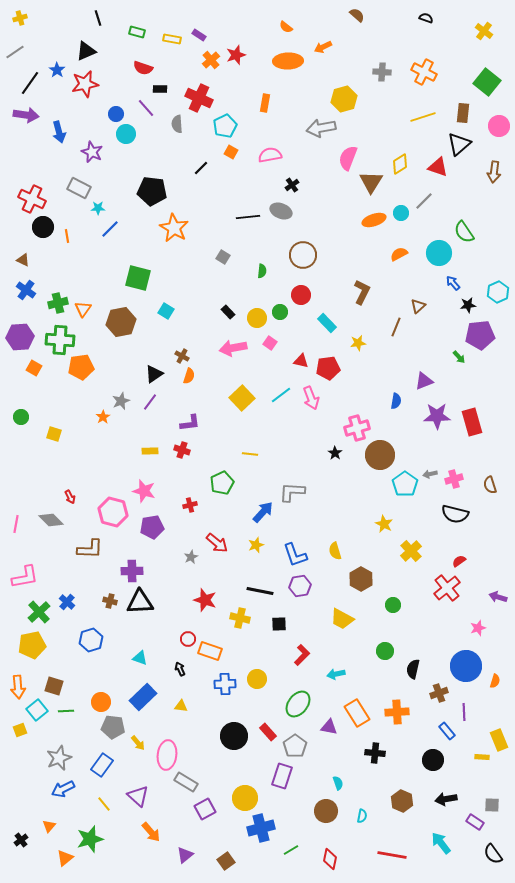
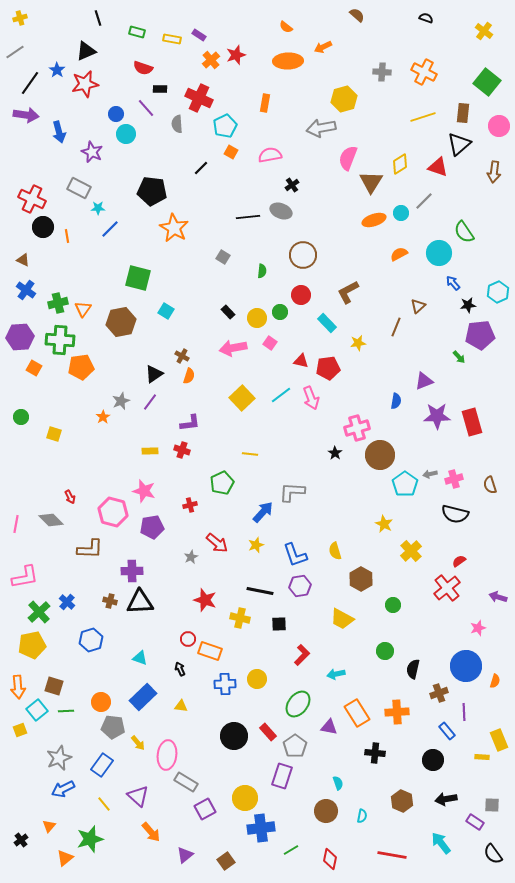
brown L-shape at (362, 292): moved 14 px left; rotated 145 degrees counterclockwise
blue cross at (261, 828): rotated 8 degrees clockwise
